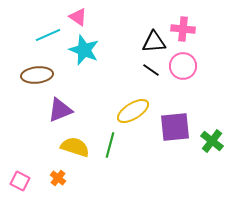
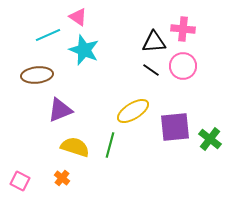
green cross: moved 2 px left, 2 px up
orange cross: moved 4 px right
